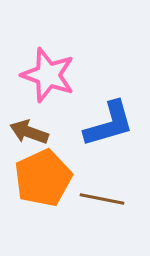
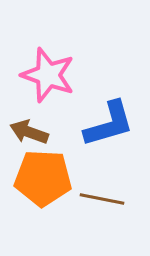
orange pentagon: rotated 28 degrees clockwise
